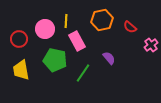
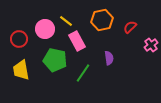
yellow line: rotated 56 degrees counterclockwise
red semicircle: rotated 96 degrees clockwise
purple semicircle: rotated 32 degrees clockwise
